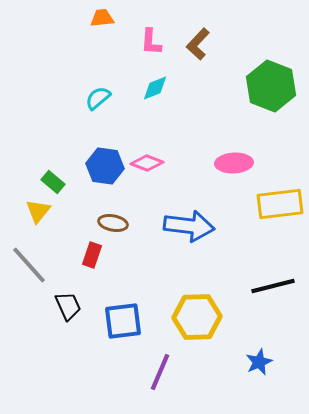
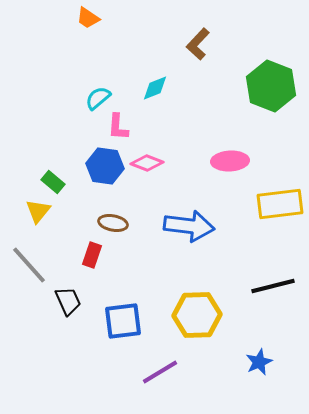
orange trapezoid: moved 14 px left; rotated 140 degrees counterclockwise
pink L-shape: moved 33 px left, 85 px down
pink ellipse: moved 4 px left, 2 px up
black trapezoid: moved 5 px up
yellow hexagon: moved 2 px up
purple line: rotated 36 degrees clockwise
